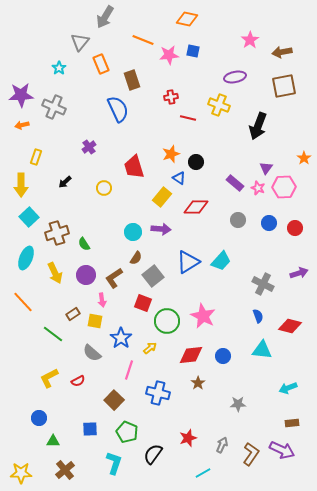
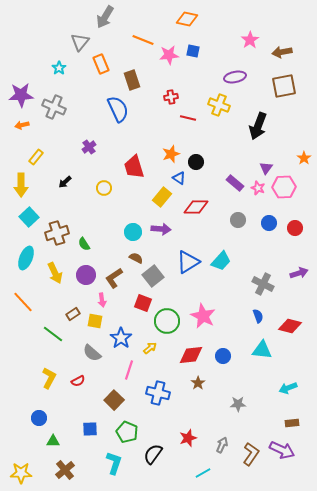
yellow rectangle at (36, 157): rotated 21 degrees clockwise
brown semicircle at (136, 258): rotated 96 degrees counterclockwise
yellow L-shape at (49, 378): rotated 145 degrees clockwise
